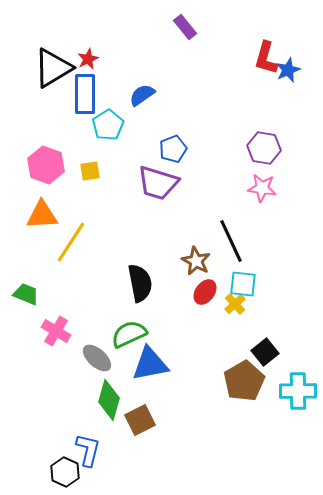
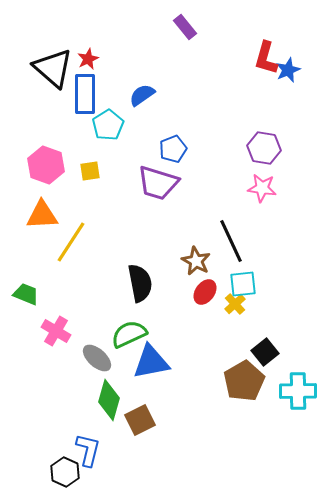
black triangle: rotated 48 degrees counterclockwise
cyan square: rotated 12 degrees counterclockwise
blue triangle: moved 1 px right, 2 px up
